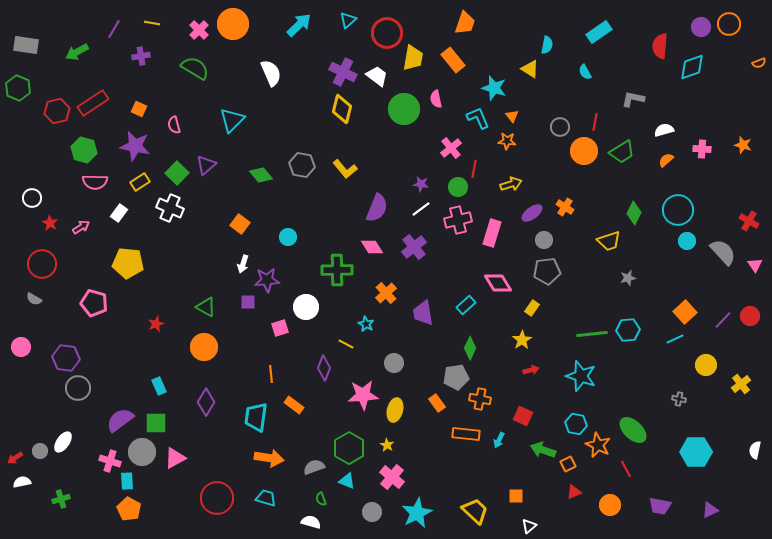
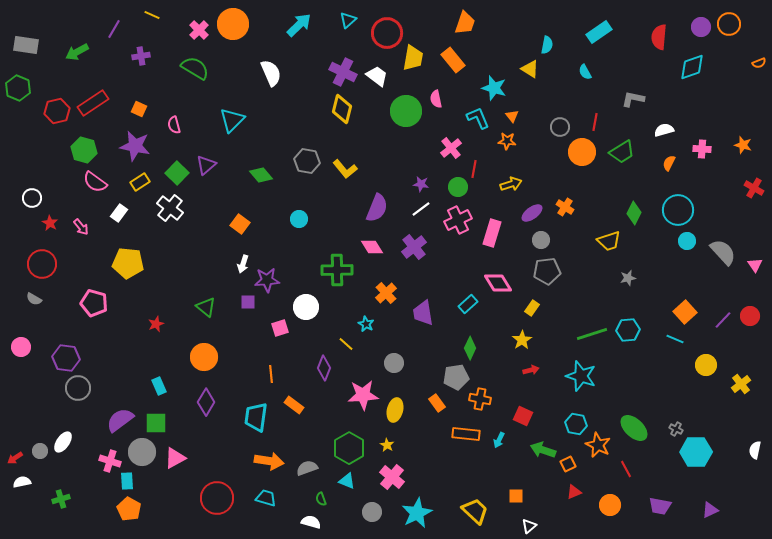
yellow line at (152, 23): moved 8 px up; rotated 14 degrees clockwise
red semicircle at (660, 46): moved 1 px left, 9 px up
green circle at (404, 109): moved 2 px right, 2 px down
orange circle at (584, 151): moved 2 px left, 1 px down
orange semicircle at (666, 160): moved 3 px right, 3 px down; rotated 21 degrees counterclockwise
gray hexagon at (302, 165): moved 5 px right, 4 px up
pink semicircle at (95, 182): rotated 35 degrees clockwise
white cross at (170, 208): rotated 16 degrees clockwise
pink cross at (458, 220): rotated 12 degrees counterclockwise
red cross at (749, 221): moved 5 px right, 33 px up
pink arrow at (81, 227): rotated 84 degrees clockwise
cyan circle at (288, 237): moved 11 px right, 18 px up
gray circle at (544, 240): moved 3 px left
cyan rectangle at (466, 305): moved 2 px right, 1 px up
green triangle at (206, 307): rotated 10 degrees clockwise
green line at (592, 334): rotated 12 degrees counterclockwise
cyan line at (675, 339): rotated 48 degrees clockwise
yellow line at (346, 344): rotated 14 degrees clockwise
orange circle at (204, 347): moved 10 px down
gray cross at (679, 399): moved 3 px left, 30 px down; rotated 16 degrees clockwise
green ellipse at (633, 430): moved 1 px right, 2 px up
orange arrow at (269, 458): moved 3 px down
gray semicircle at (314, 467): moved 7 px left, 1 px down
